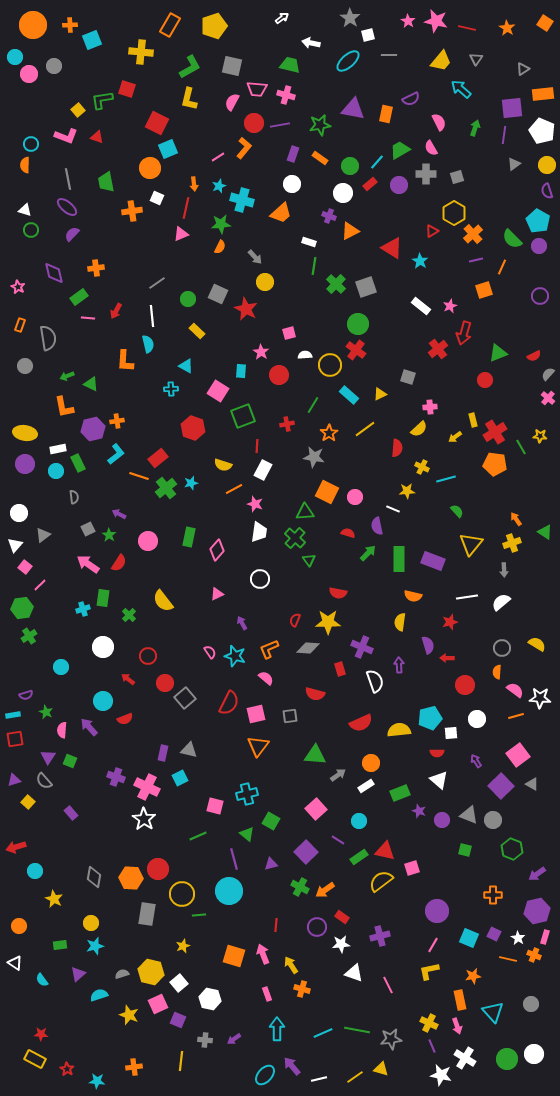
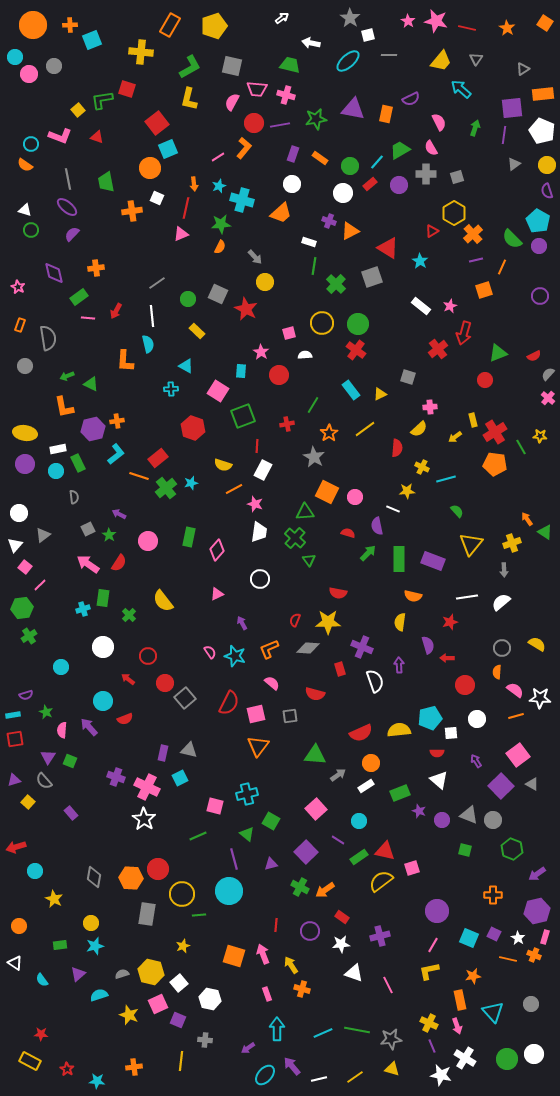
red square at (157, 123): rotated 25 degrees clockwise
green star at (320, 125): moved 4 px left, 6 px up
pink L-shape at (66, 136): moved 6 px left
orange semicircle at (25, 165): rotated 56 degrees counterclockwise
purple cross at (329, 216): moved 5 px down
red triangle at (392, 248): moved 4 px left
gray square at (366, 287): moved 6 px right, 10 px up
yellow circle at (330, 365): moved 8 px left, 42 px up
cyan rectangle at (349, 395): moved 2 px right, 5 px up; rotated 12 degrees clockwise
gray star at (314, 457): rotated 20 degrees clockwise
orange arrow at (516, 519): moved 11 px right
pink semicircle at (266, 678): moved 6 px right, 5 px down
red semicircle at (361, 723): moved 10 px down
purple circle at (317, 927): moved 7 px left, 4 px down
purple arrow at (234, 1039): moved 14 px right, 9 px down
yellow rectangle at (35, 1059): moved 5 px left, 2 px down
yellow triangle at (381, 1069): moved 11 px right
